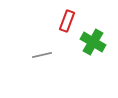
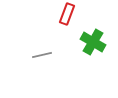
red rectangle: moved 7 px up
